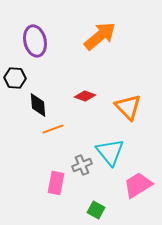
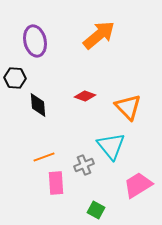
orange arrow: moved 1 px left, 1 px up
orange line: moved 9 px left, 28 px down
cyan triangle: moved 1 px right, 6 px up
gray cross: moved 2 px right
pink rectangle: rotated 15 degrees counterclockwise
